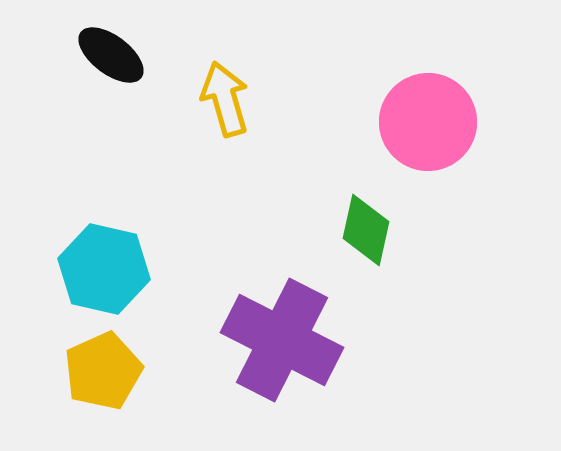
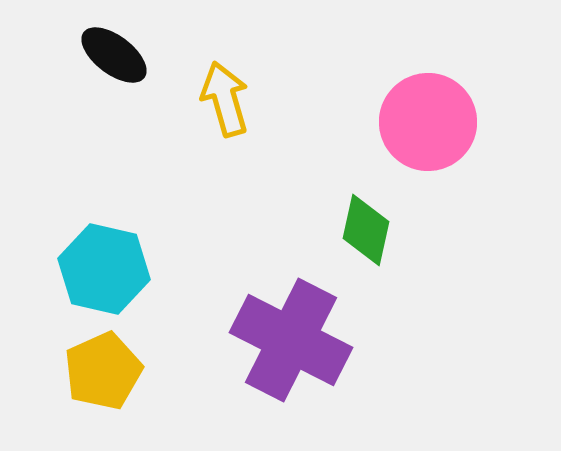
black ellipse: moved 3 px right
purple cross: moved 9 px right
